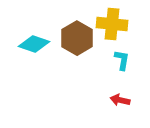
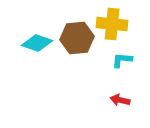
brown hexagon: rotated 24 degrees clockwise
cyan diamond: moved 3 px right, 1 px up
cyan L-shape: rotated 95 degrees counterclockwise
